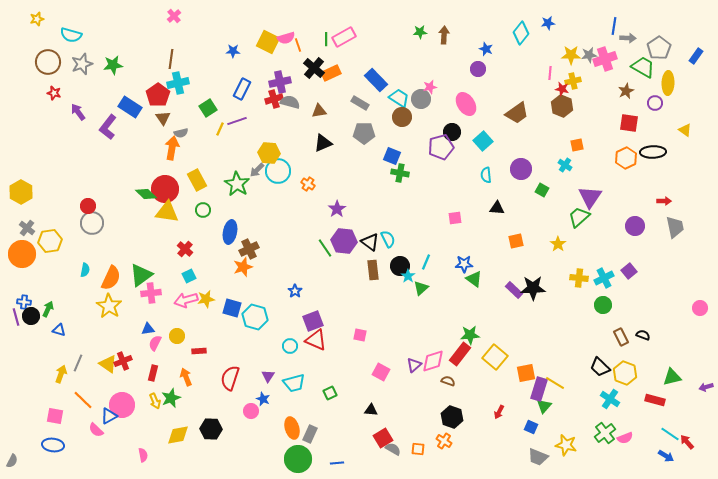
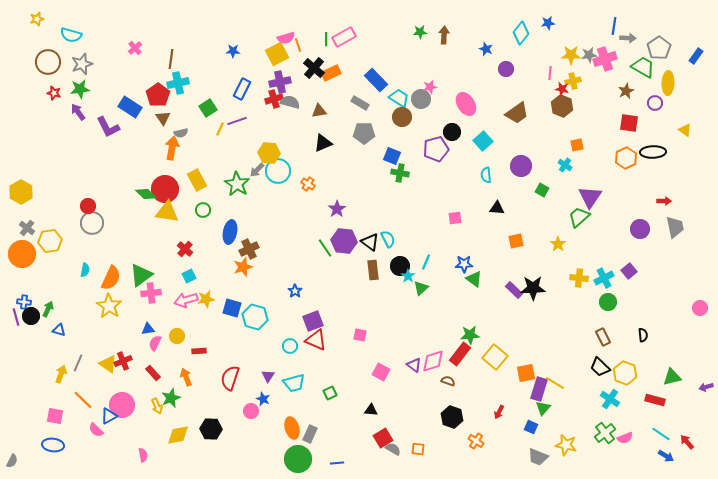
pink cross at (174, 16): moved 39 px left, 32 px down
yellow square at (268, 42): moved 9 px right, 12 px down; rotated 35 degrees clockwise
green star at (113, 65): moved 33 px left, 24 px down
purple circle at (478, 69): moved 28 px right
purple L-shape at (108, 127): rotated 65 degrees counterclockwise
purple pentagon at (441, 147): moved 5 px left, 2 px down
purple circle at (521, 169): moved 3 px up
purple circle at (635, 226): moved 5 px right, 3 px down
green circle at (603, 305): moved 5 px right, 3 px up
black semicircle at (643, 335): rotated 64 degrees clockwise
brown rectangle at (621, 337): moved 18 px left
purple triangle at (414, 365): rotated 42 degrees counterclockwise
red rectangle at (153, 373): rotated 56 degrees counterclockwise
yellow arrow at (155, 401): moved 2 px right, 5 px down
green triangle at (544, 406): moved 1 px left, 2 px down
cyan line at (670, 434): moved 9 px left
orange cross at (444, 441): moved 32 px right
